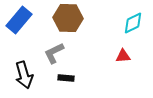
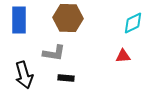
blue rectangle: rotated 40 degrees counterclockwise
gray L-shape: rotated 145 degrees counterclockwise
